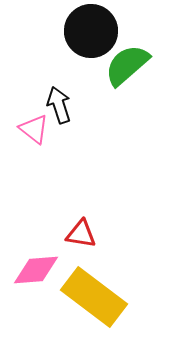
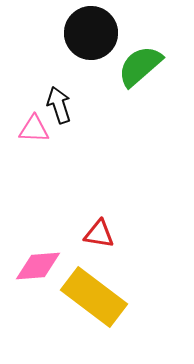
black circle: moved 2 px down
green semicircle: moved 13 px right, 1 px down
pink triangle: rotated 36 degrees counterclockwise
red triangle: moved 18 px right
pink diamond: moved 2 px right, 4 px up
